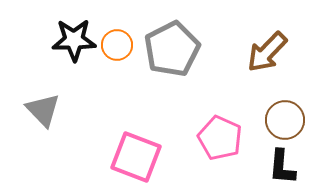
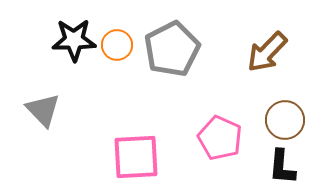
pink square: rotated 24 degrees counterclockwise
